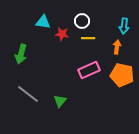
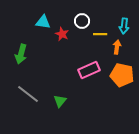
red star: rotated 16 degrees clockwise
yellow line: moved 12 px right, 4 px up
